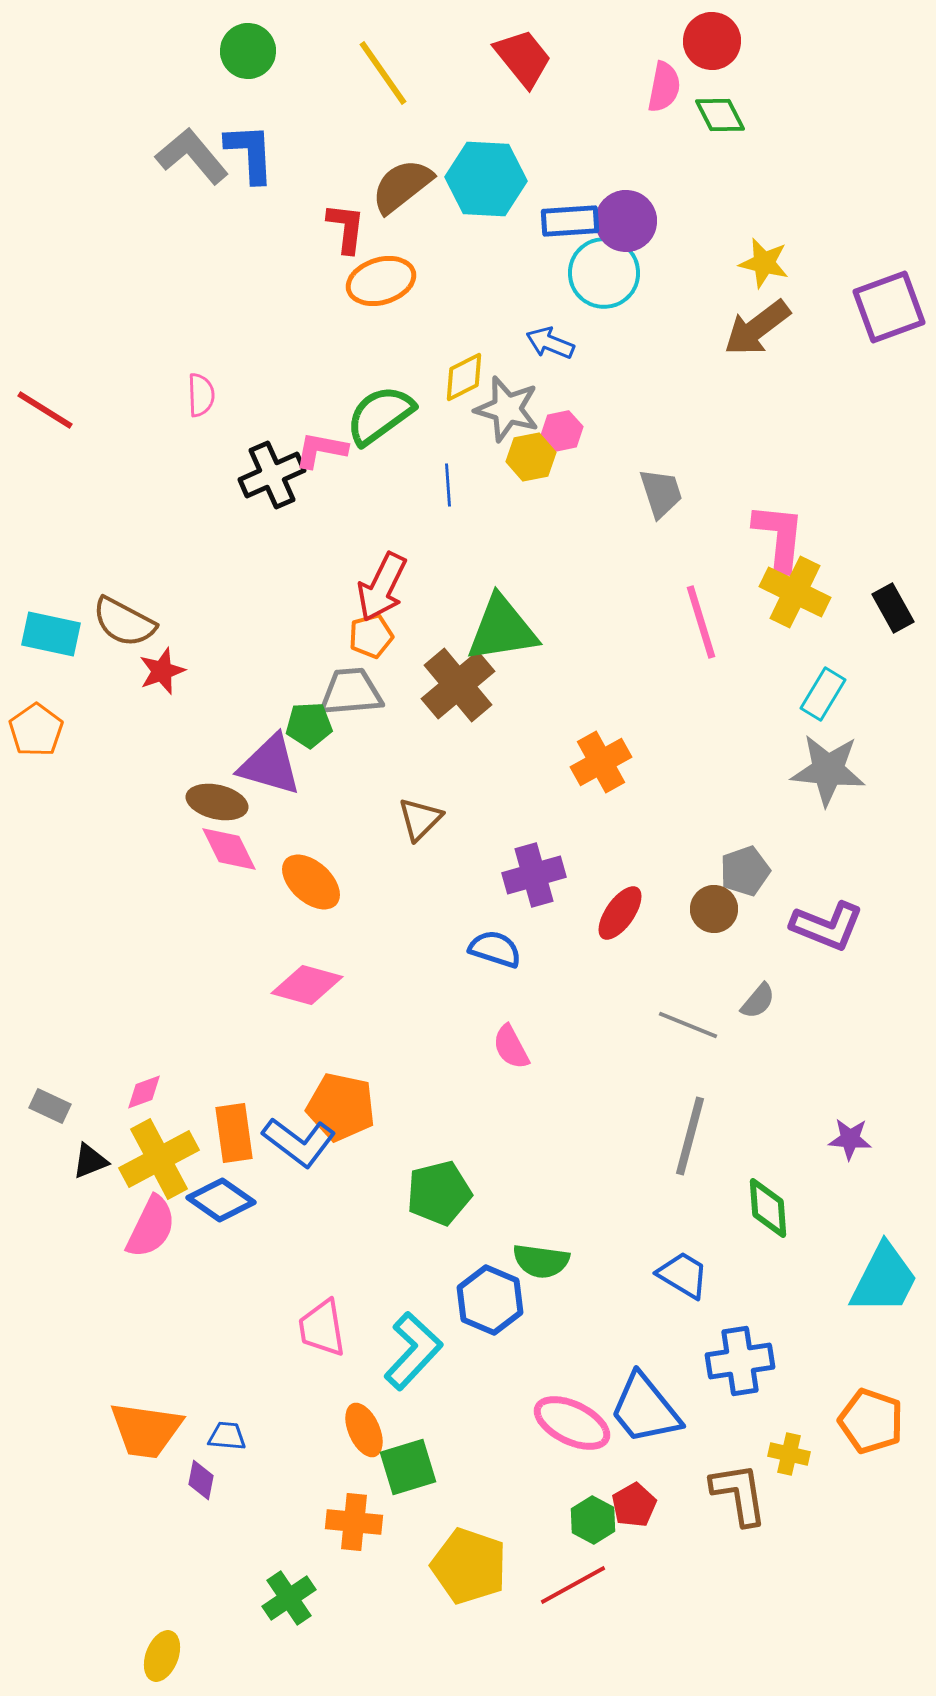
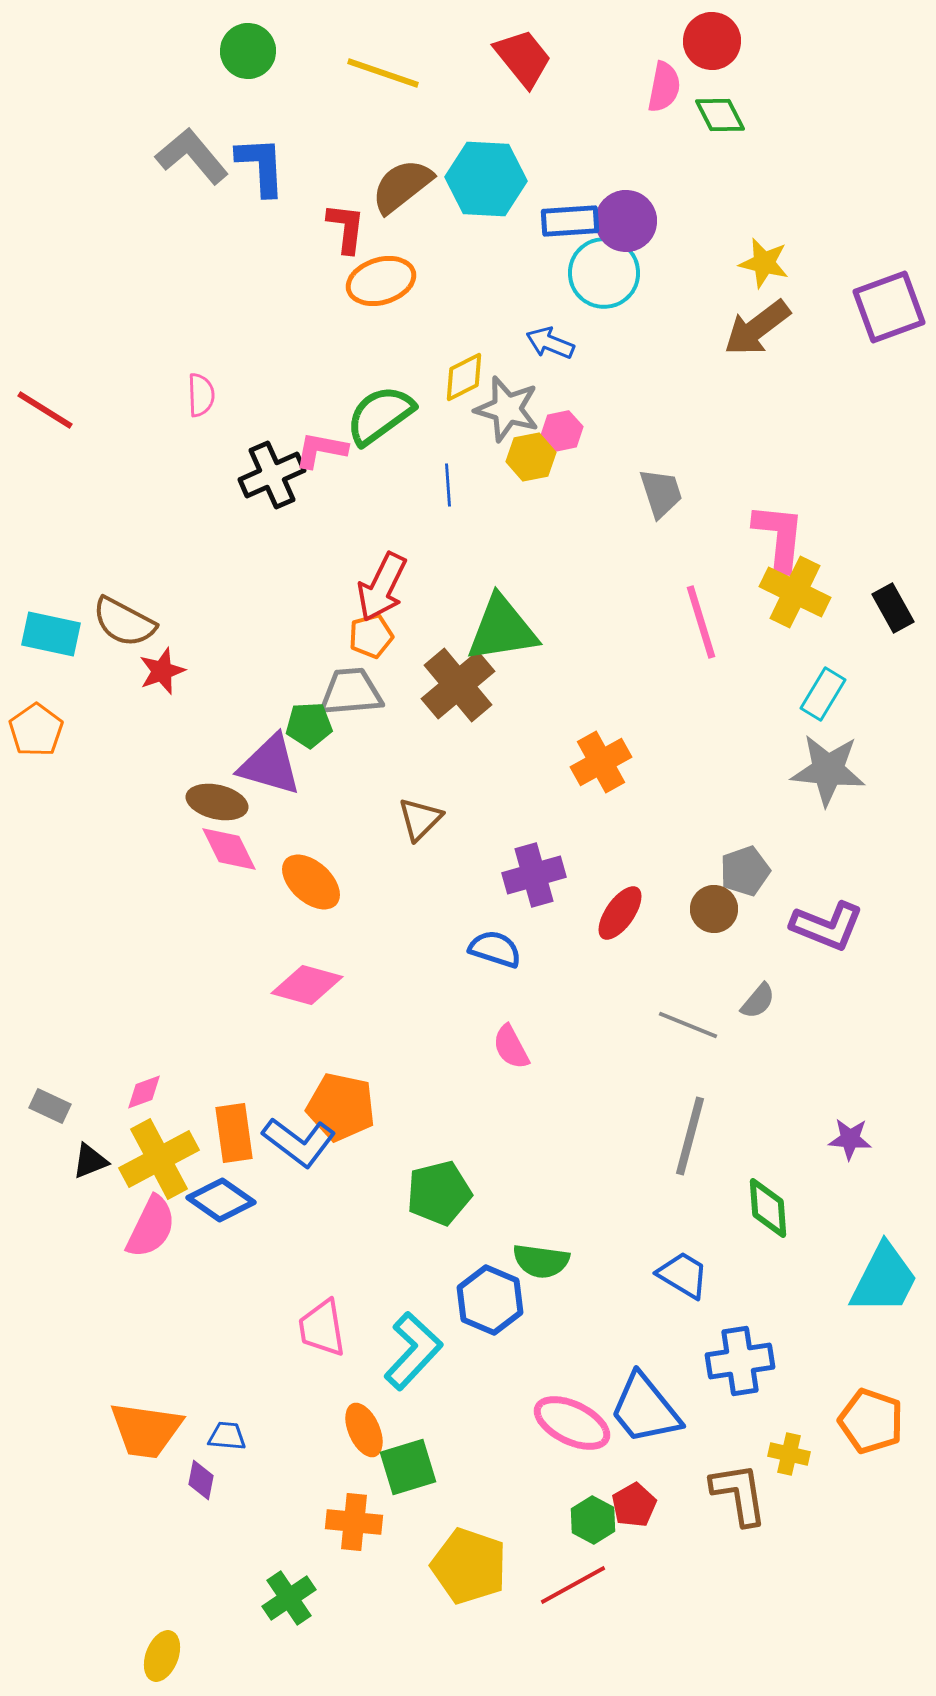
yellow line at (383, 73): rotated 36 degrees counterclockwise
blue L-shape at (250, 153): moved 11 px right, 13 px down
